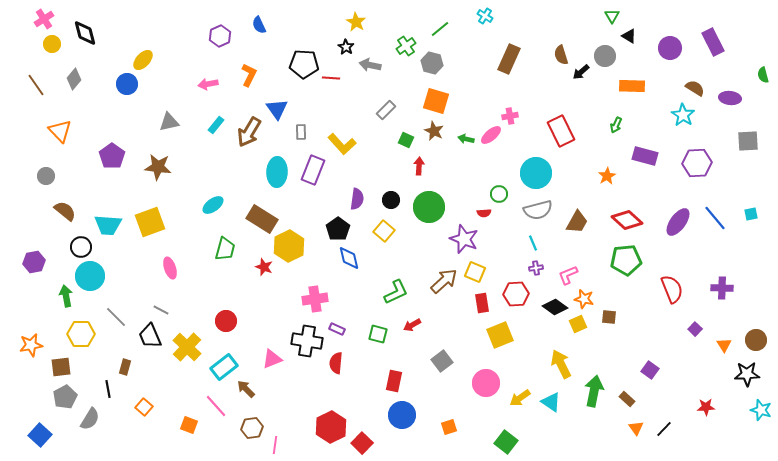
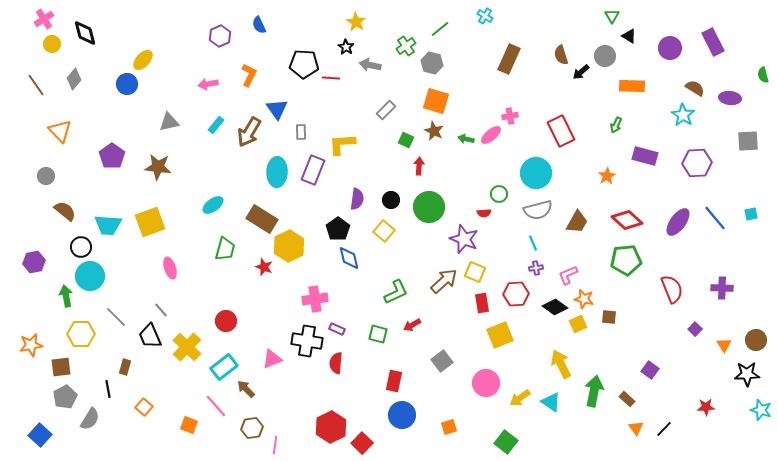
yellow L-shape at (342, 144): rotated 128 degrees clockwise
gray line at (161, 310): rotated 21 degrees clockwise
